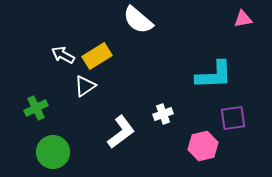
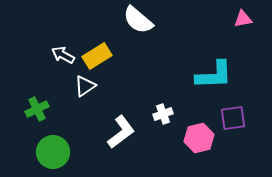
green cross: moved 1 px right, 1 px down
pink hexagon: moved 4 px left, 8 px up
